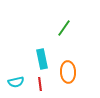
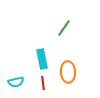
red line: moved 3 px right, 1 px up
